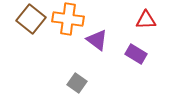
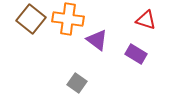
red triangle: rotated 20 degrees clockwise
